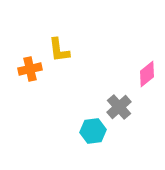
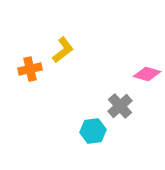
yellow L-shape: moved 4 px right; rotated 120 degrees counterclockwise
pink diamond: rotated 56 degrees clockwise
gray cross: moved 1 px right, 1 px up
